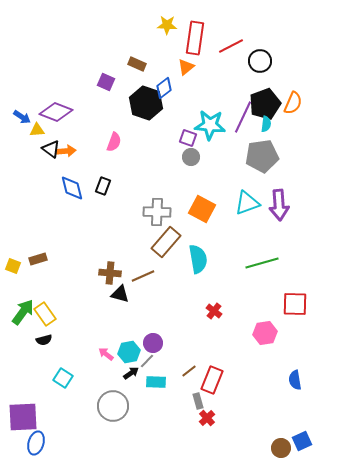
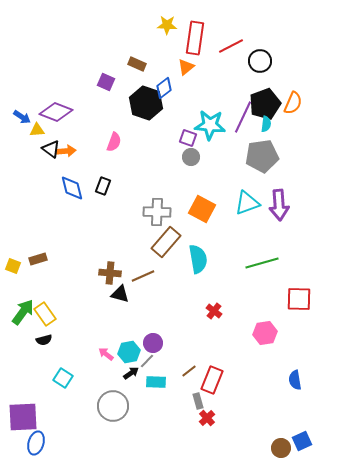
red square at (295, 304): moved 4 px right, 5 px up
